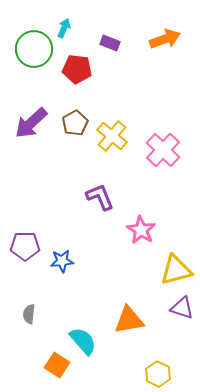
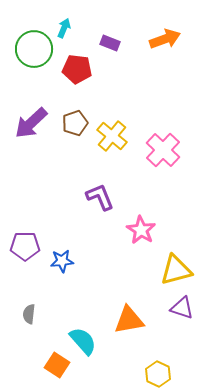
brown pentagon: rotated 10 degrees clockwise
